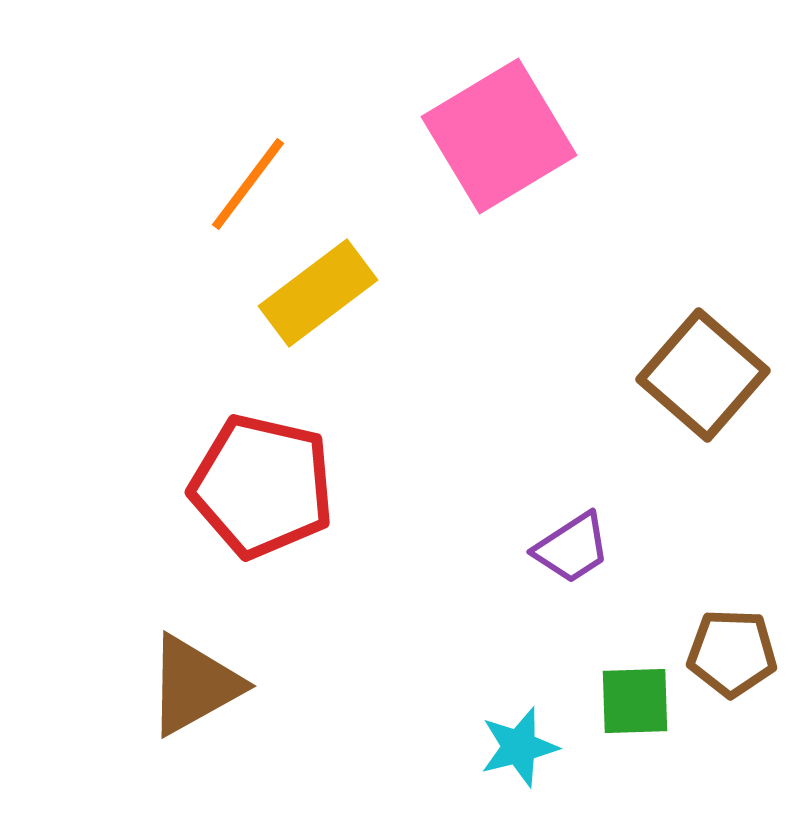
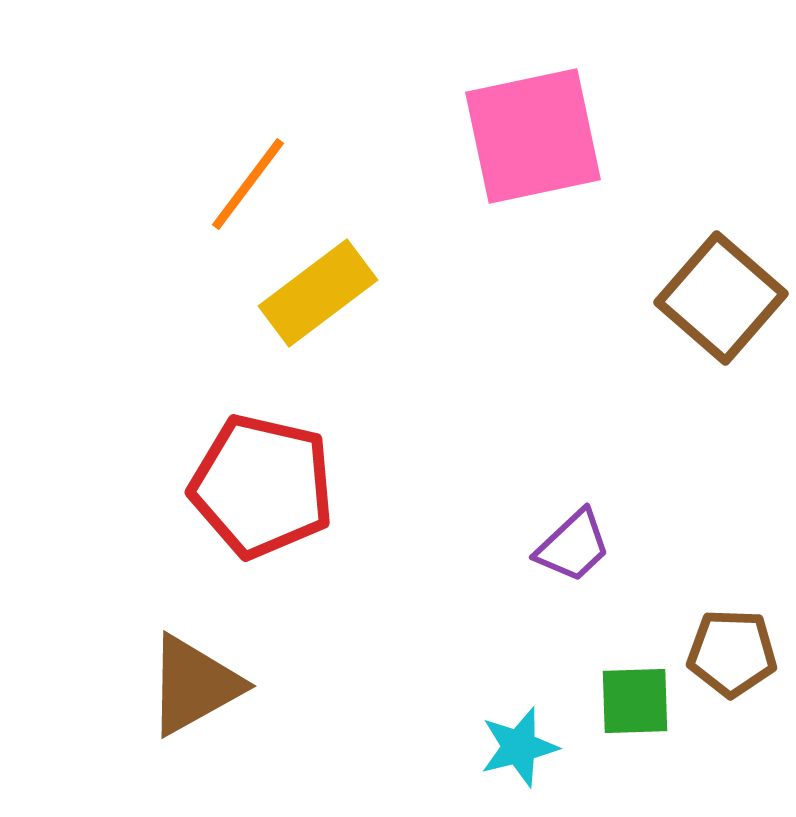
pink square: moved 34 px right; rotated 19 degrees clockwise
brown square: moved 18 px right, 77 px up
purple trapezoid: moved 1 px right, 2 px up; rotated 10 degrees counterclockwise
